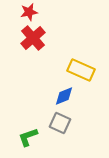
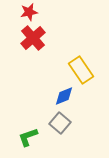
yellow rectangle: rotated 32 degrees clockwise
gray square: rotated 15 degrees clockwise
